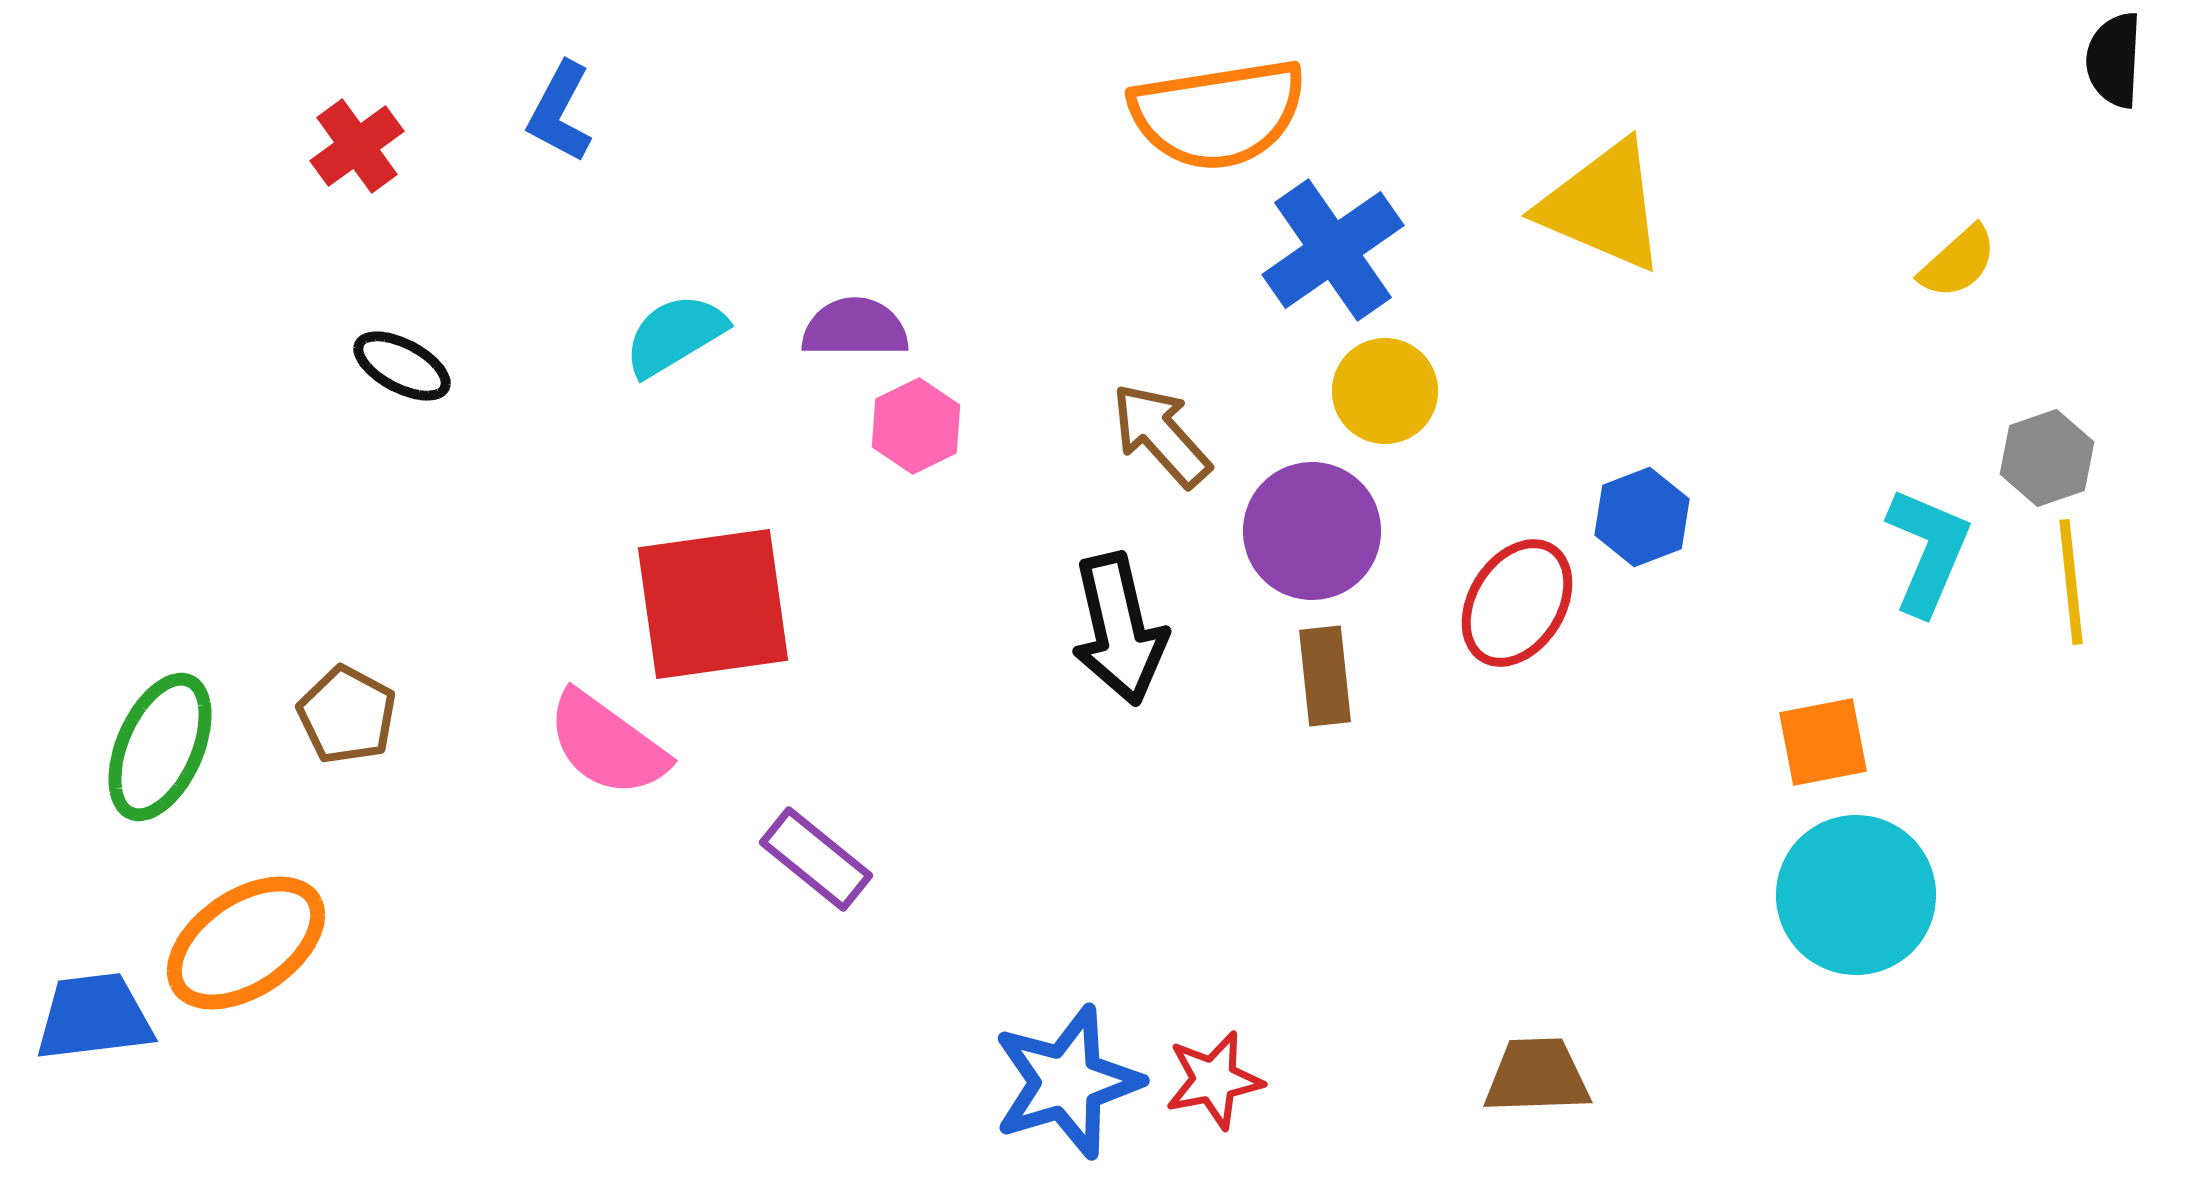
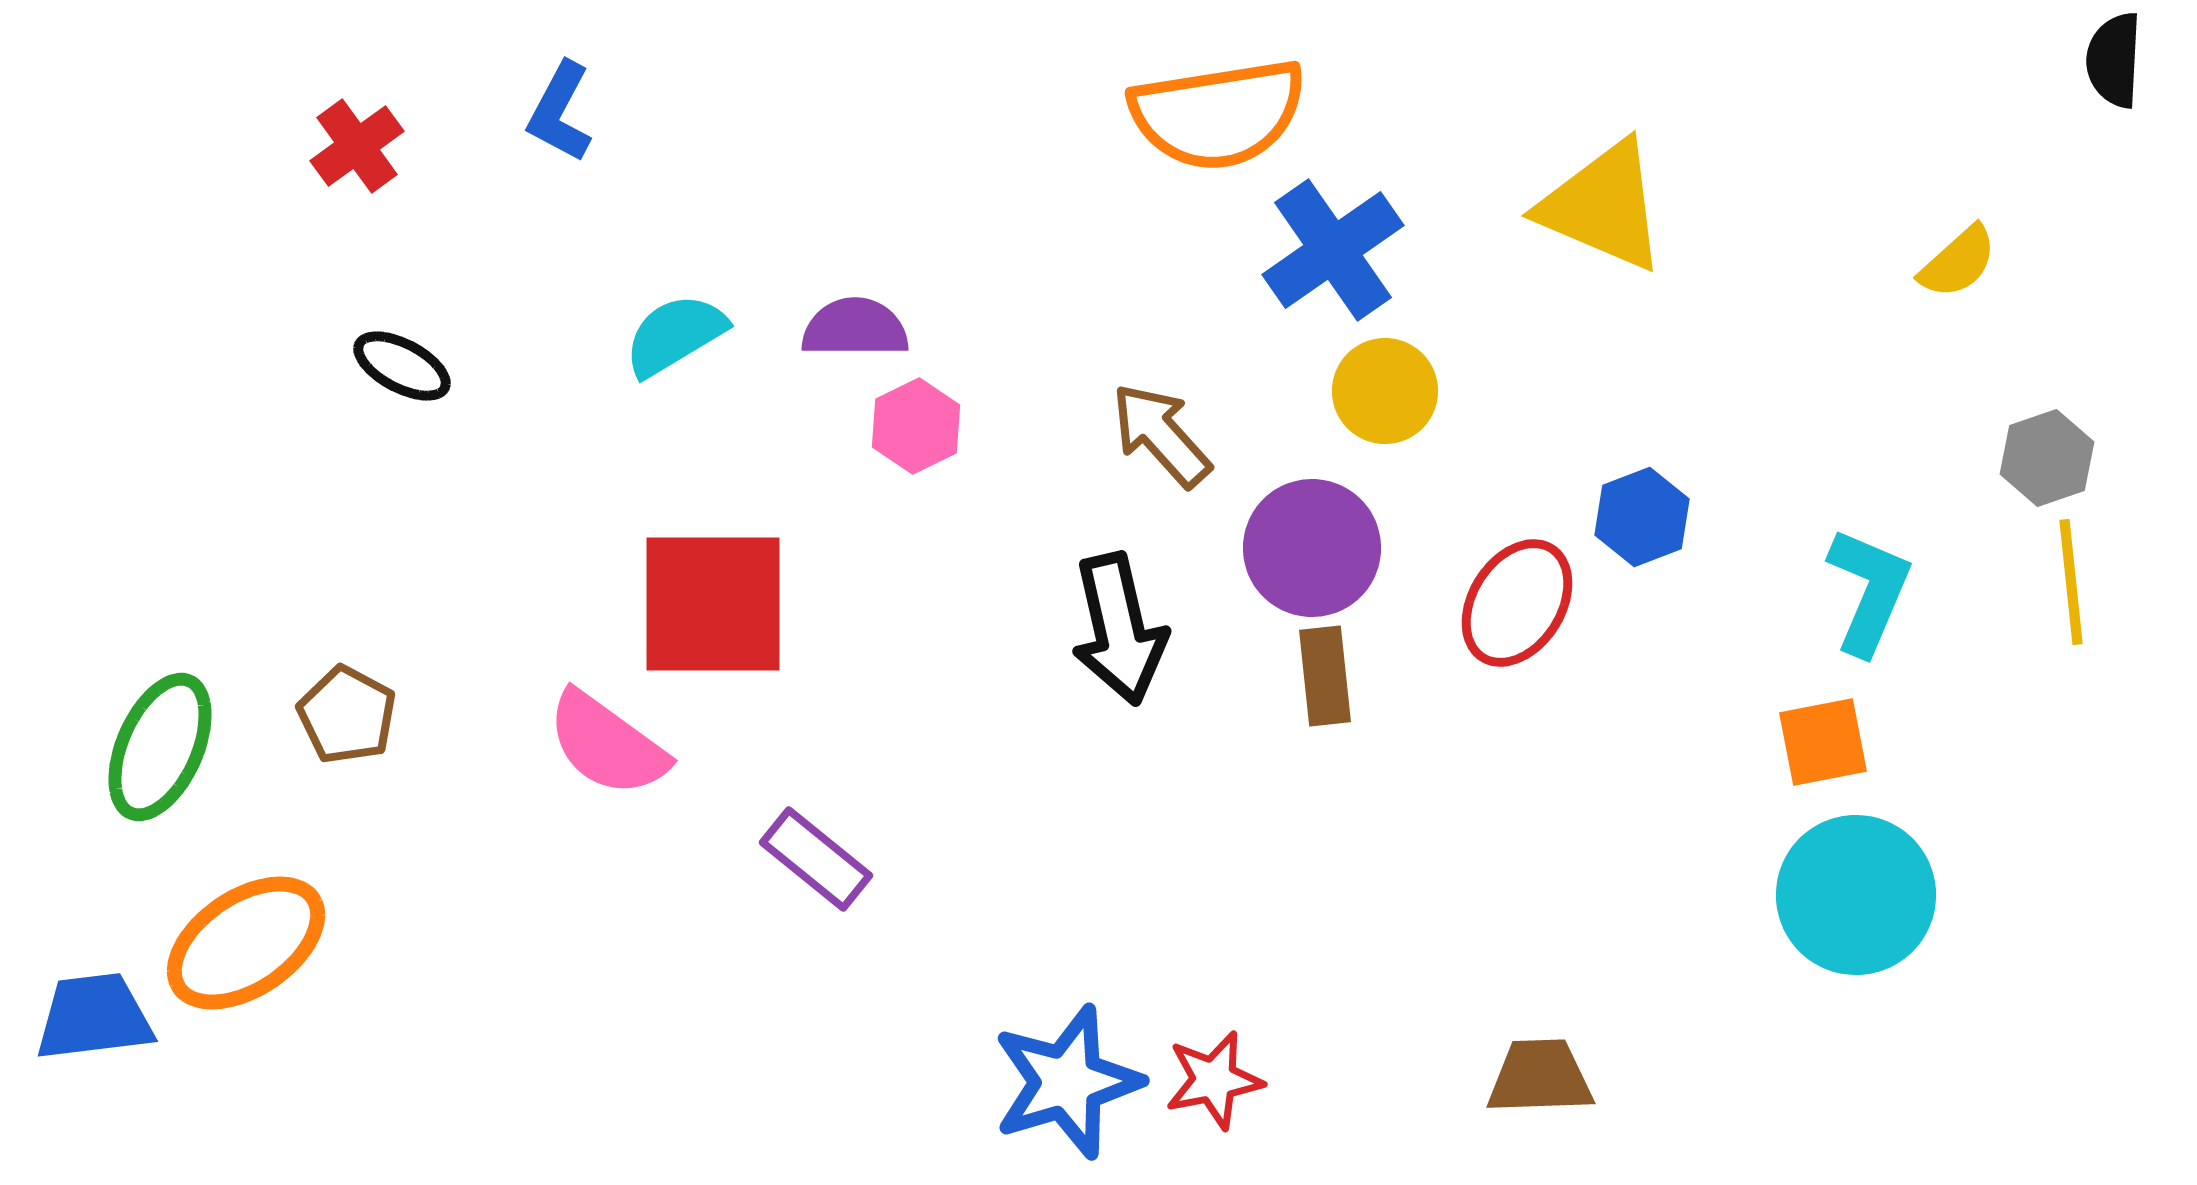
purple circle: moved 17 px down
cyan L-shape: moved 59 px left, 40 px down
red square: rotated 8 degrees clockwise
brown trapezoid: moved 3 px right, 1 px down
